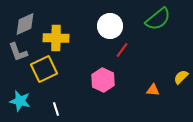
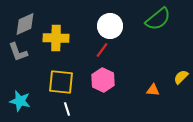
red line: moved 20 px left
yellow square: moved 17 px right, 13 px down; rotated 32 degrees clockwise
white line: moved 11 px right
